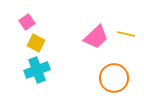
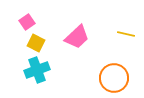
pink trapezoid: moved 19 px left
